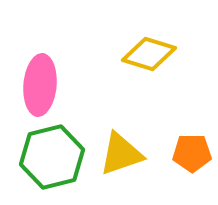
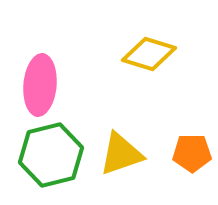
green hexagon: moved 1 px left, 2 px up
